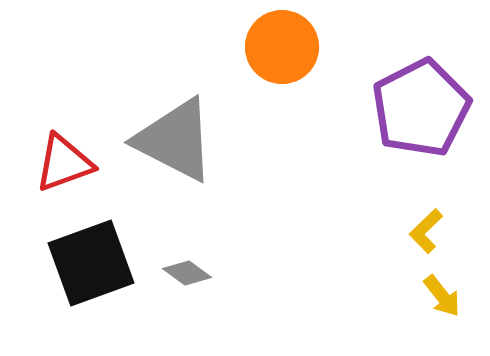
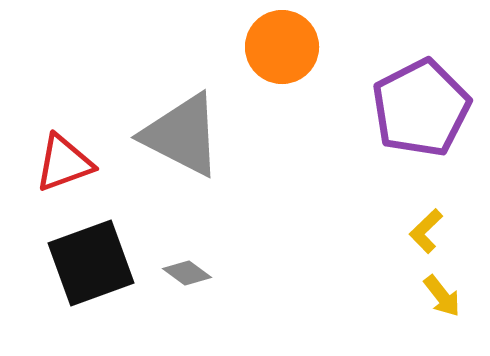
gray triangle: moved 7 px right, 5 px up
